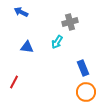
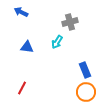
blue rectangle: moved 2 px right, 2 px down
red line: moved 8 px right, 6 px down
